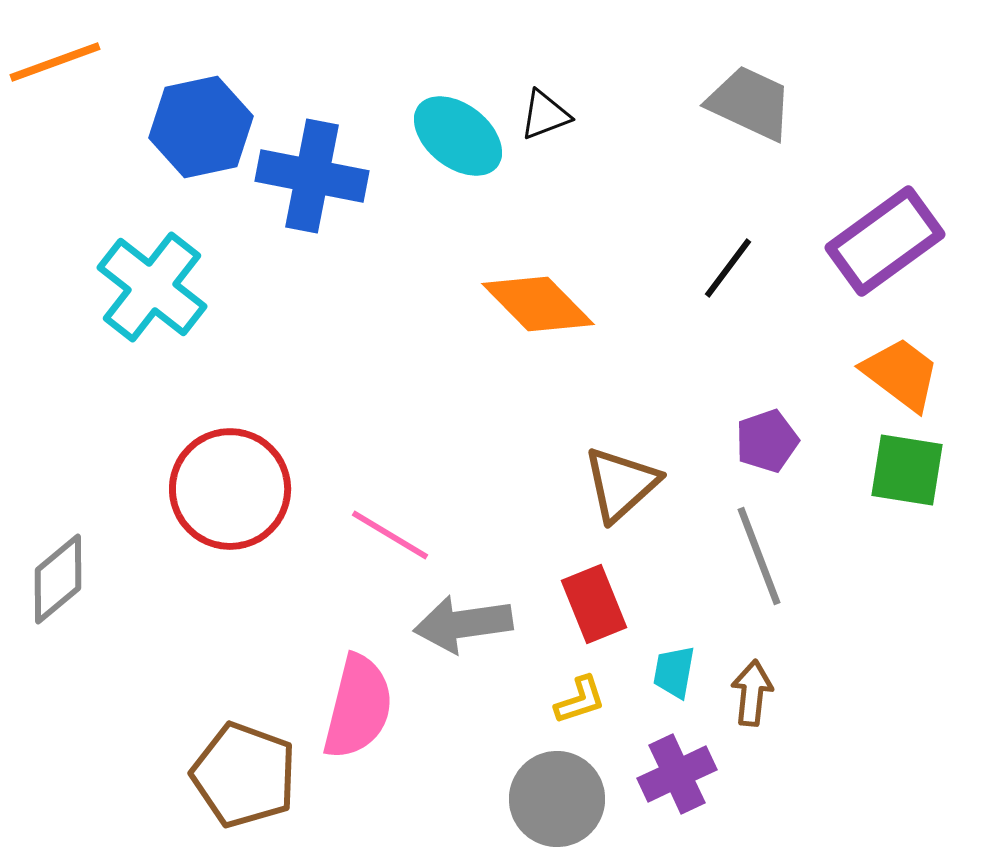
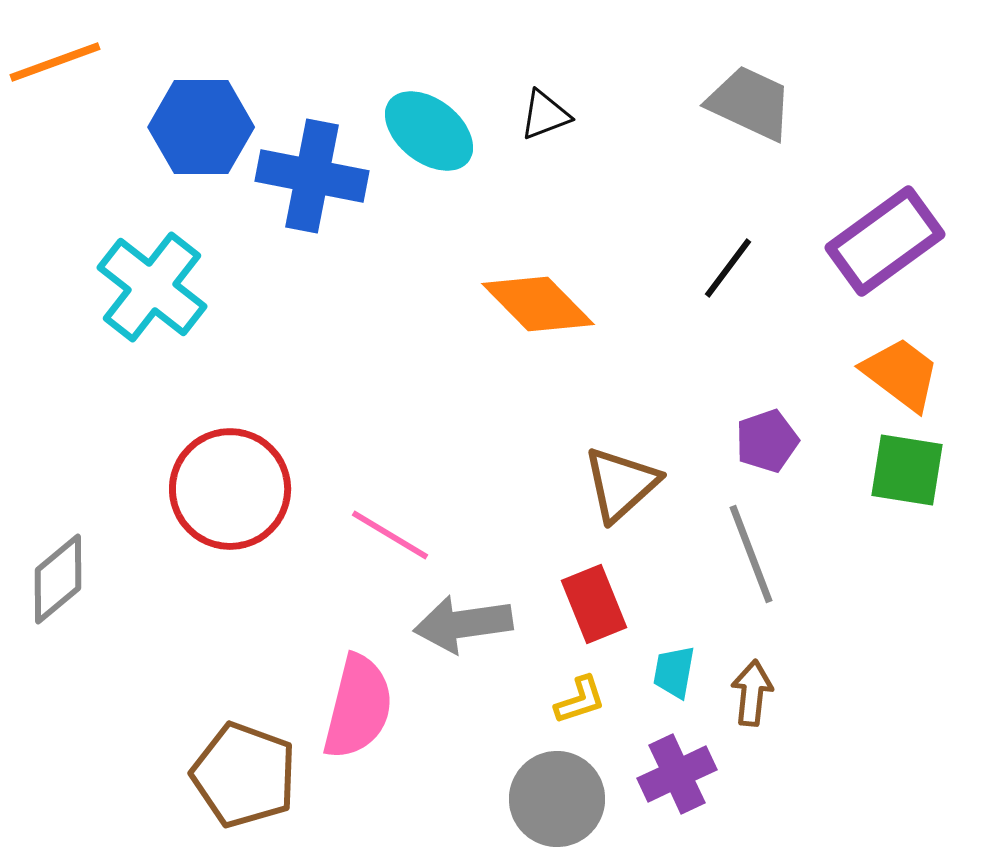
blue hexagon: rotated 12 degrees clockwise
cyan ellipse: moved 29 px left, 5 px up
gray line: moved 8 px left, 2 px up
